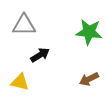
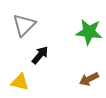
gray triangle: rotated 45 degrees counterclockwise
black arrow: rotated 18 degrees counterclockwise
